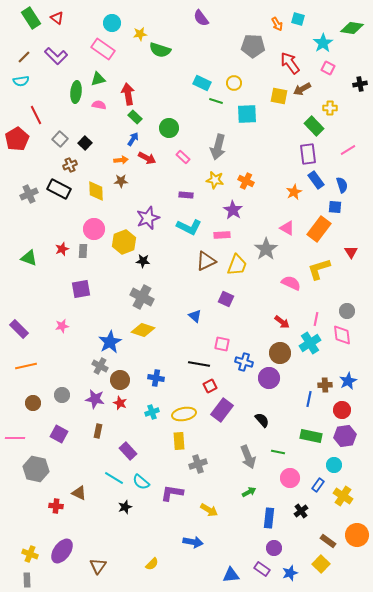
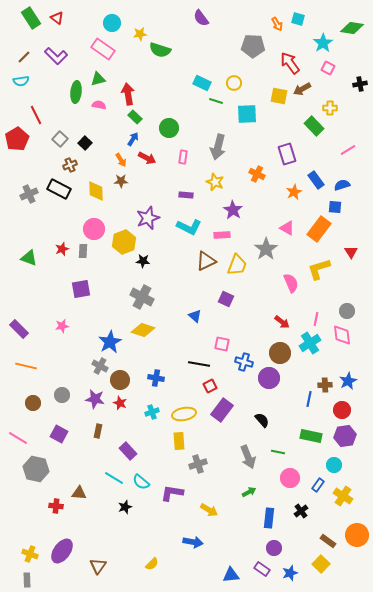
purple rectangle at (308, 154): moved 21 px left; rotated 10 degrees counterclockwise
pink rectangle at (183, 157): rotated 56 degrees clockwise
orange arrow at (121, 160): rotated 64 degrees clockwise
yellow star at (215, 180): moved 2 px down; rotated 12 degrees clockwise
orange cross at (246, 181): moved 11 px right, 7 px up
blue semicircle at (342, 185): rotated 91 degrees counterclockwise
pink semicircle at (291, 283): rotated 42 degrees clockwise
orange line at (26, 366): rotated 25 degrees clockwise
pink line at (15, 438): moved 3 px right; rotated 30 degrees clockwise
brown triangle at (79, 493): rotated 21 degrees counterclockwise
